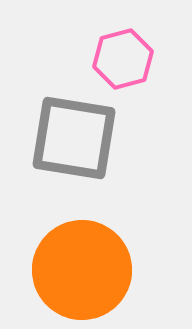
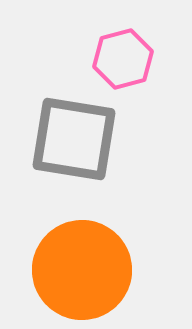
gray square: moved 1 px down
